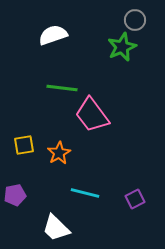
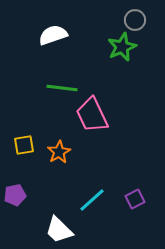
pink trapezoid: rotated 12 degrees clockwise
orange star: moved 1 px up
cyan line: moved 7 px right, 7 px down; rotated 56 degrees counterclockwise
white trapezoid: moved 3 px right, 2 px down
